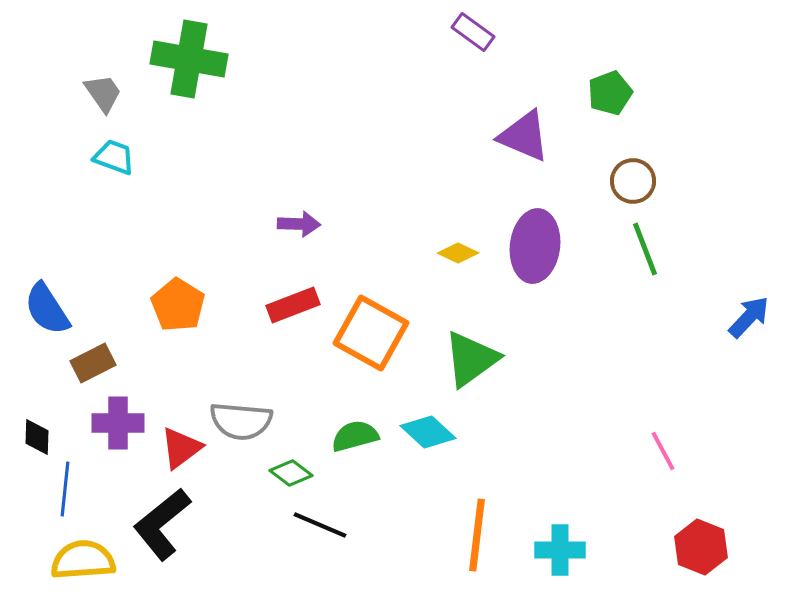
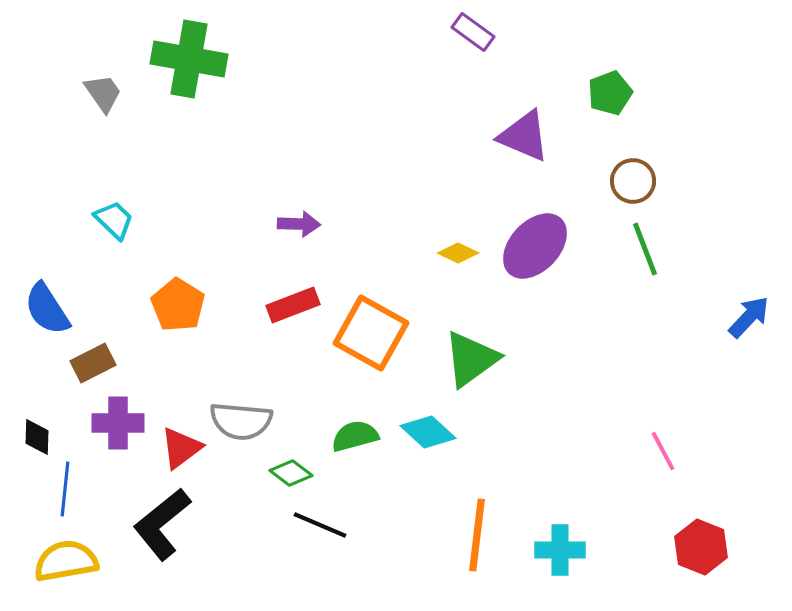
cyan trapezoid: moved 63 px down; rotated 24 degrees clockwise
purple ellipse: rotated 36 degrees clockwise
yellow semicircle: moved 17 px left, 1 px down; rotated 6 degrees counterclockwise
